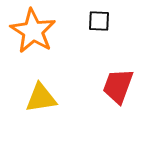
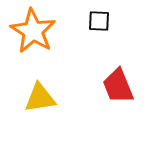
red trapezoid: rotated 42 degrees counterclockwise
yellow triangle: moved 1 px left
